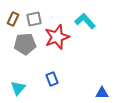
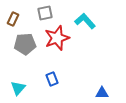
gray square: moved 11 px right, 6 px up
red star: moved 1 px down
